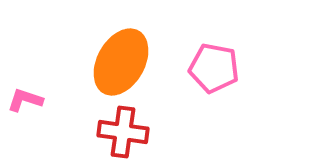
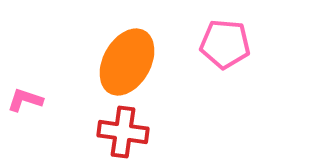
orange ellipse: moved 6 px right
pink pentagon: moved 11 px right, 24 px up; rotated 6 degrees counterclockwise
